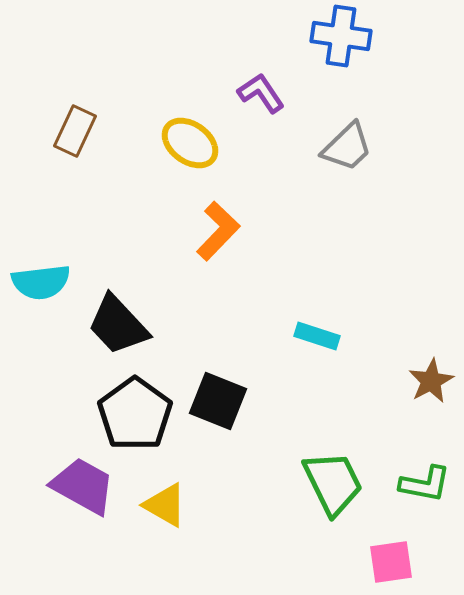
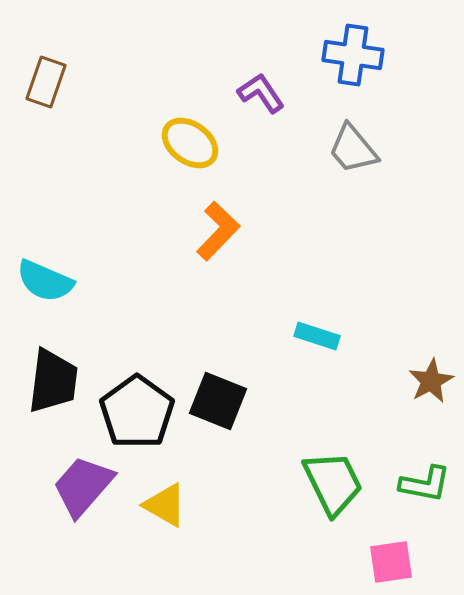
blue cross: moved 12 px right, 19 px down
brown rectangle: moved 29 px left, 49 px up; rotated 6 degrees counterclockwise
gray trapezoid: moved 6 px right, 2 px down; rotated 94 degrees clockwise
cyan semicircle: moved 4 px right, 1 px up; rotated 30 degrees clockwise
black trapezoid: moved 65 px left, 56 px down; rotated 130 degrees counterclockwise
black pentagon: moved 2 px right, 2 px up
purple trapezoid: rotated 78 degrees counterclockwise
